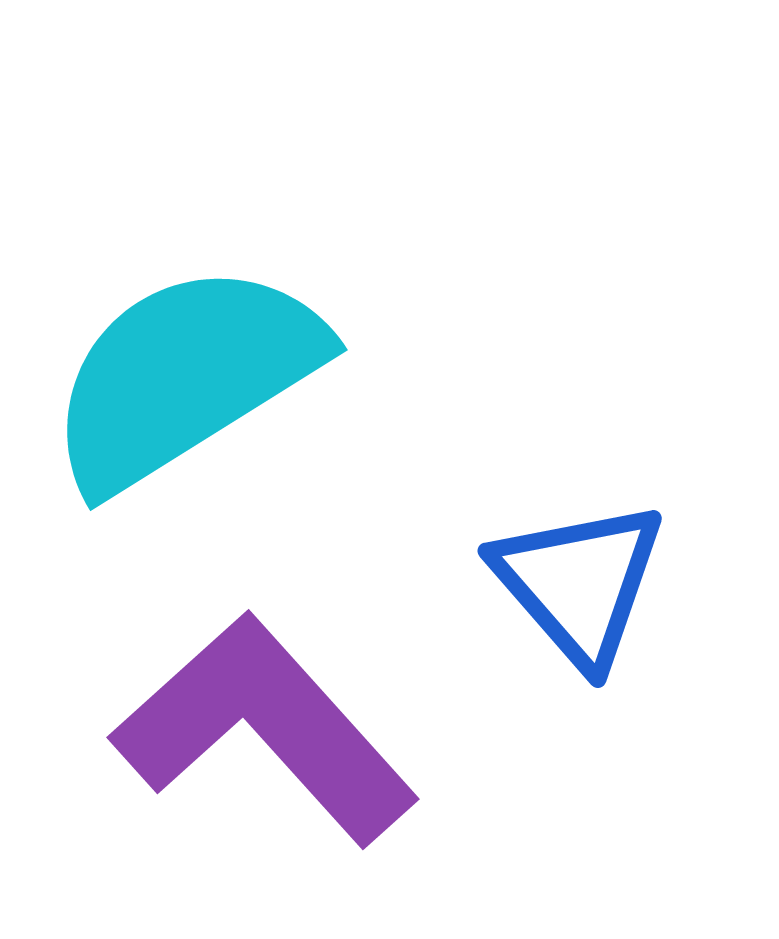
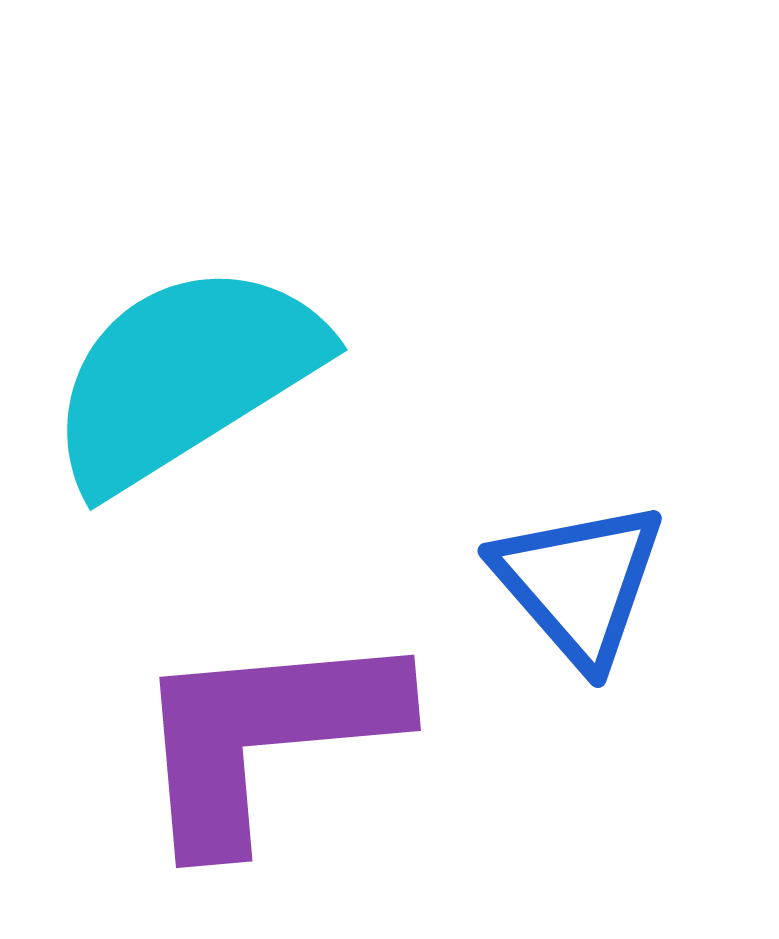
purple L-shape: moved 7 px down; rotated 53 degrees counterclockwise
